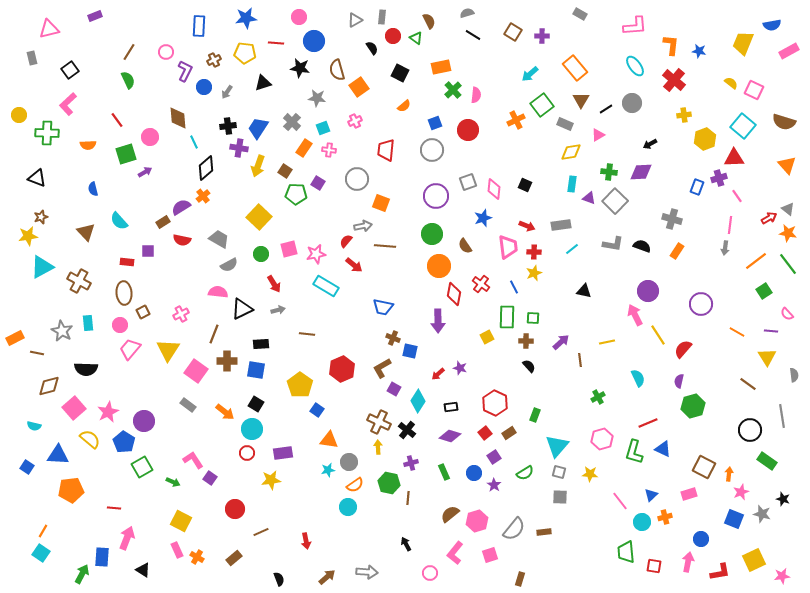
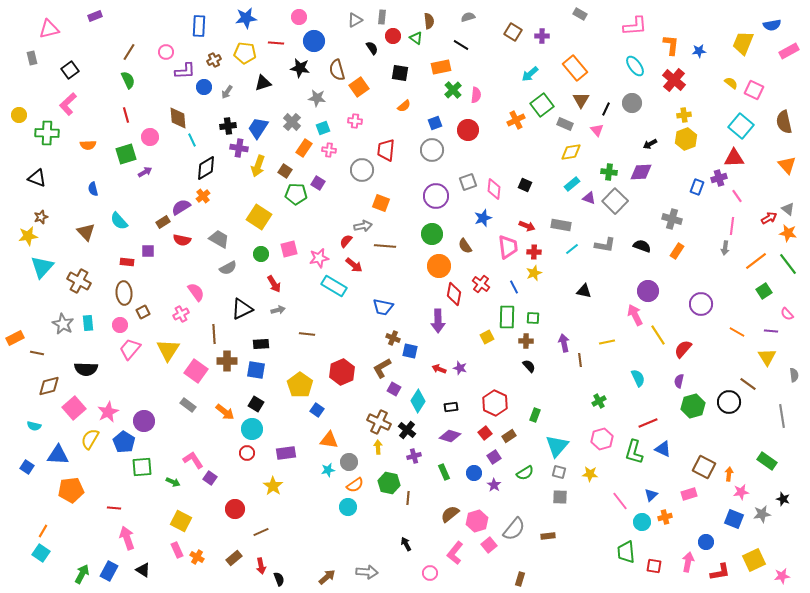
gray semicircle at (467, 13): moved 1 px right, 4 px down
brown semicircle at (429, 21): rotated 21 degrees clockwise
black line at (473, 35): moved 12 px left, 10 px down
blue star at (699, 51): rotated 16 degrees counterclockwise
purple L-shape at (185, 71): rotated 60 degrees clockwise
black square at (400, 73): rotated 18 degrees counterclockwise
black line at (606, 109): rotated 32 degrees counterclockwise
red line at (117, 120): moved 9 px right, 5 px up; rotated 21 degrees clockwise
pink cross at (355, 121): rotated 32 degrees clockwise
brown semicircle at (784, 122): rotated 60 degrees clockwise
cyan square at (743, 126): moved 2 px left
pink triangle at (598, 135): moved 1 px left, 5 px up; rotated 40 degrees counterclockwise
yellow hexagon at (705, 139): moved 19 px left
cyan line at (194, 142): moved 2 px left, 2 px up
black diamond at (206, 168): rotated 10 degrees clockwise
gray circle at (357, 179): moved 5 px right, 9 px up
cyan rectangle at (572, 184): rotated 42 degrees clockwise
yellow square at (259, 217): rotated 10 degrees counterclockwise
gray rectangle at (561, 225): rotated 18 degrees clockwise
pink line at (730, 225): moved 2 px right, 1 px down
gray L-shape at (613, 244): moved 8 px left, 1 px down
pink star at (316, 254): moved 3 px right, 4 px down
gray semicircle at (229, 265): moved 1 px left, 3 px down
cyan triangle at (42, 267): rotated 20 degrees counterclockwise
cyan rectangle at (326, 286): moved 8 px right
pink semicircle at (218, 292): moved 22 px left; rotated 48 degrees clockwise
gray star at (62, 331): moved 1 px right, 7 px up
brown line at (214, 334): rotated 24 degrees counterclockwise
purple arrow at (561, 342): moved 3 px right, 1 px down; rotated 60 degrees counterclockwise
red hexagon at (342, 369): moved 3 px down
red arrow at (438, 374): moved 1 px right, 5 px up; rotated 64 degrees clockwise
green cross at (598, 397): moved 1 px right, 4 px down
black circle at (750, 430): moved 21 px left, 28 px up
brown rectangle at (509, 433): moved 3 px down
yellow semicircle at (90, 439): rotated 100 degrees counterclockwise
purple rectangle at (283, 453): moved 3 px right
purple cross at (411, 463): moved 3 px right, 7 px up
green square at (142, 467): rotated 25 degrees clockwise
yellow star at (271, 480): moved 2 px right, 6 px down; rotated 30 degrees counterclockwise
pink star at (741, 492): rotated 14 degrees clockwise
gray star at (762, 514): rotated 24 degrees counterclockwise
brown rectangle at (544, 532): moved 4 px right, 4 px down
pink arrow at (127, 538): rotated 40 degrees counterclockwise
blue circle at (701, 539): moved 5 px right, 3 px down
red arrow at (306, 541): moved 45 px left, 25 px down
pink square at (490, 555): moved 1 px left, 10 px up; rotated 21 degrees counterclockwise
blue rectangle at (102, 557): moved 7 px right, 14 px down; rotated 24 degrees clockwise
